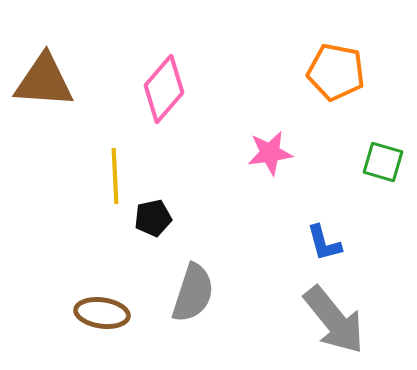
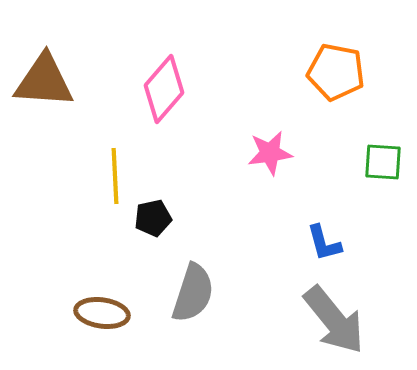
green square: rotated 12 degrees counterclockwise
